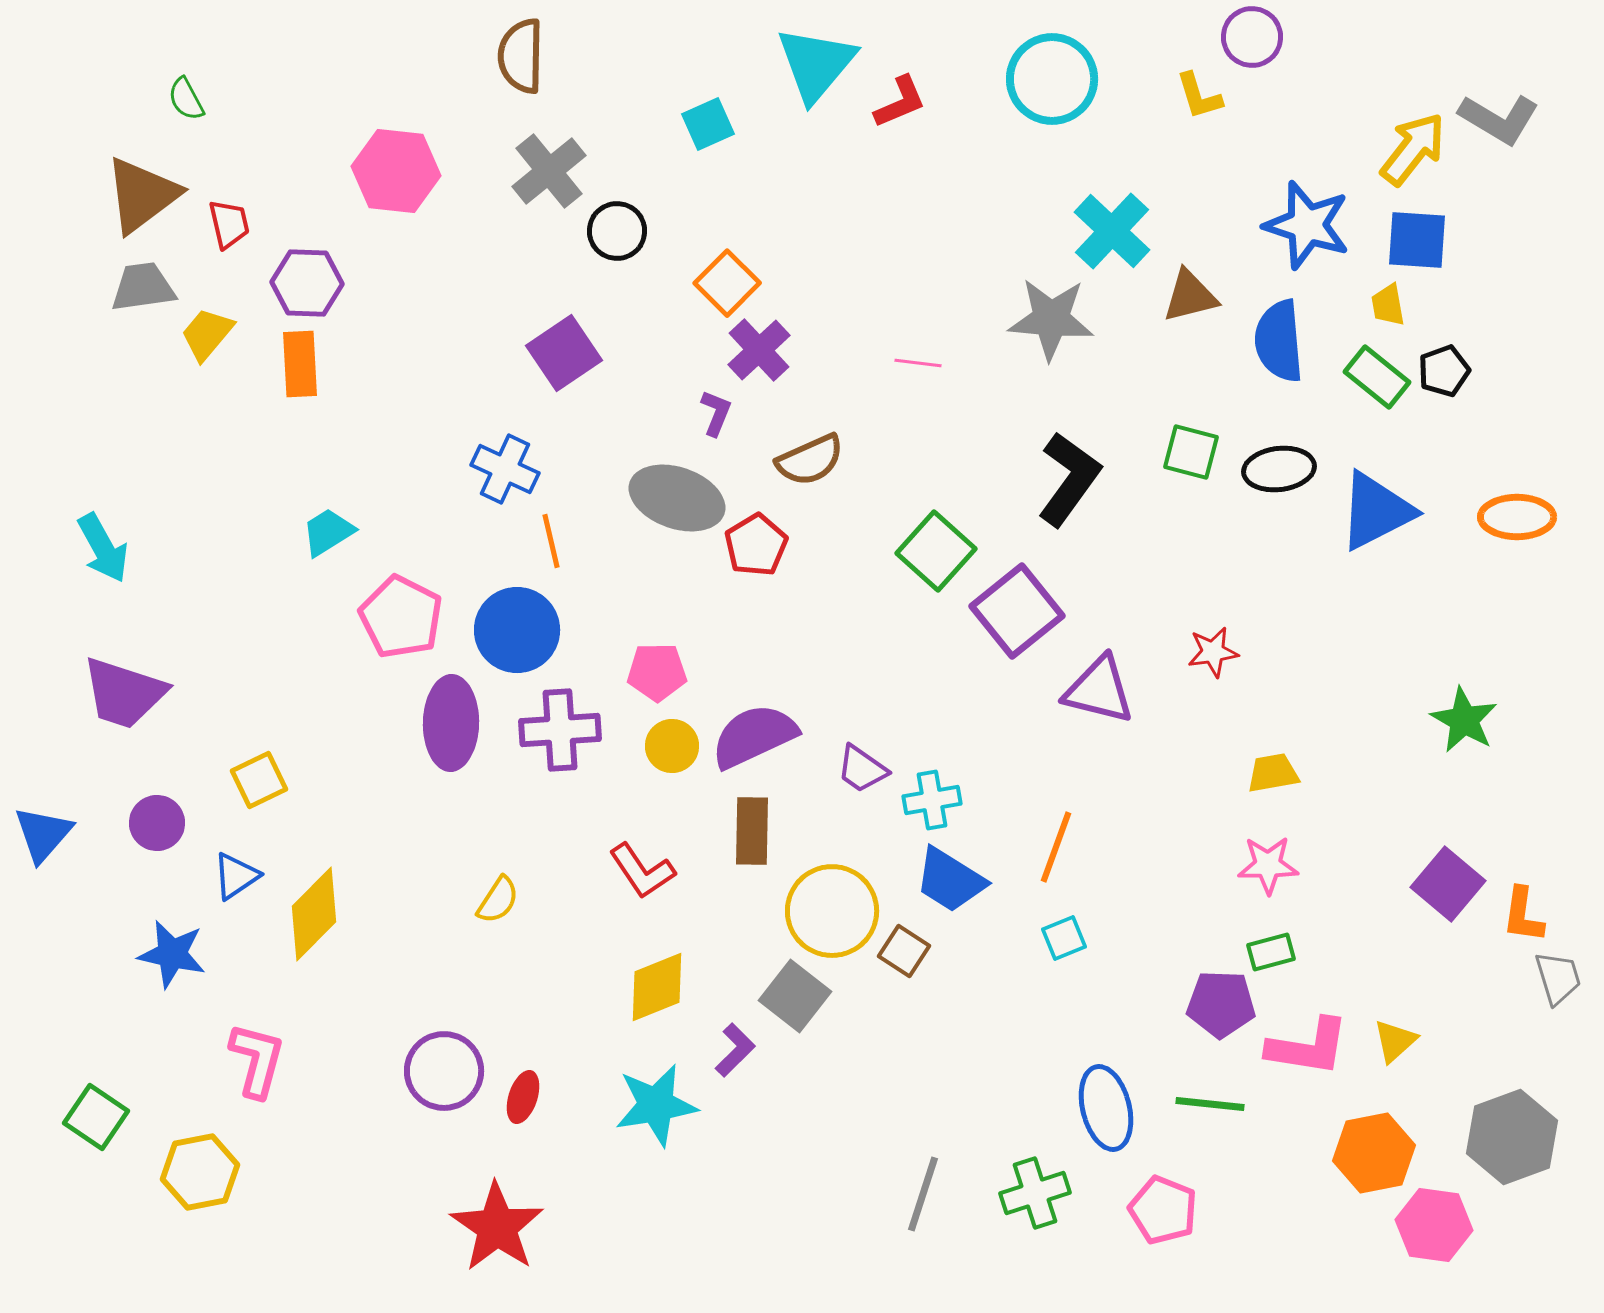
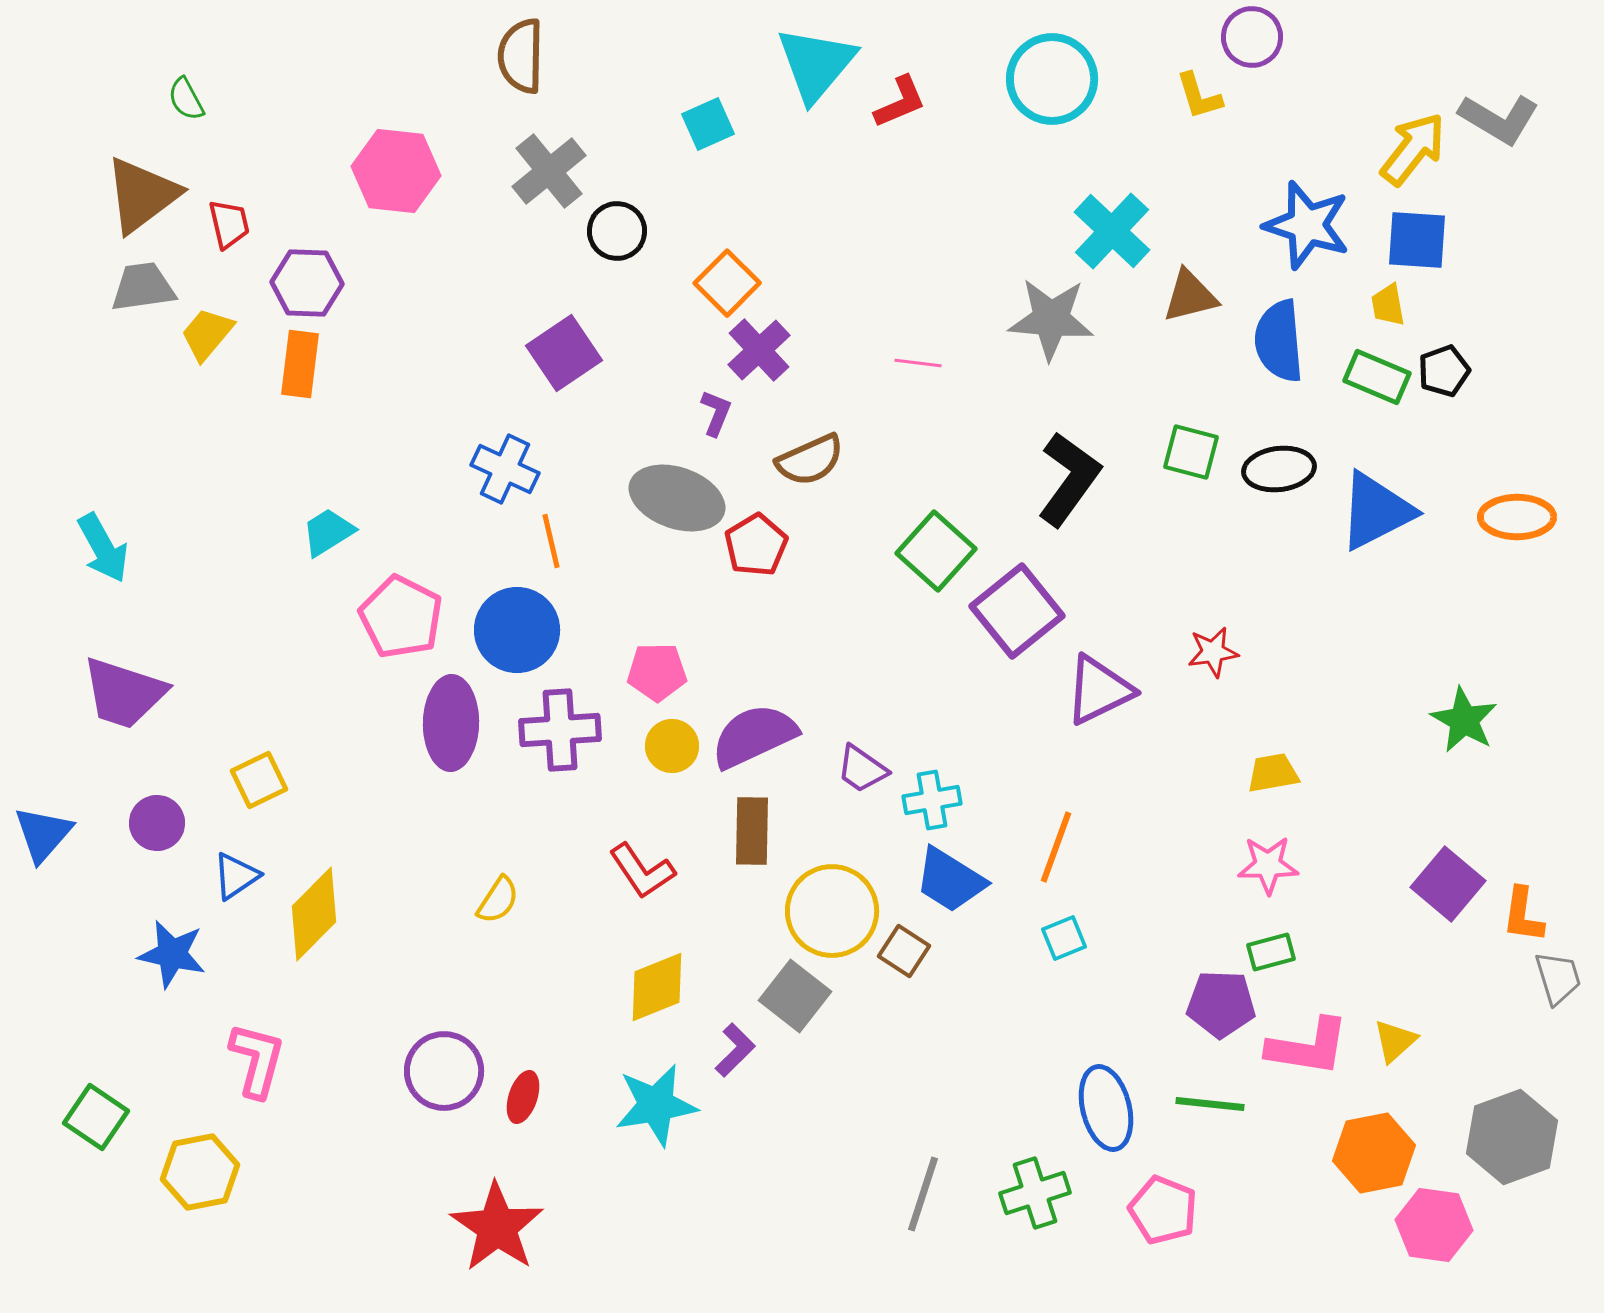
orange rectangle at (300, 364): rotated 10 degrees clockwise
green rectangle at (1377, 377): rotated 16 degrees counterclockwise
purple triangle at (1099, 690): rotated 40 degrees counterclockwise
